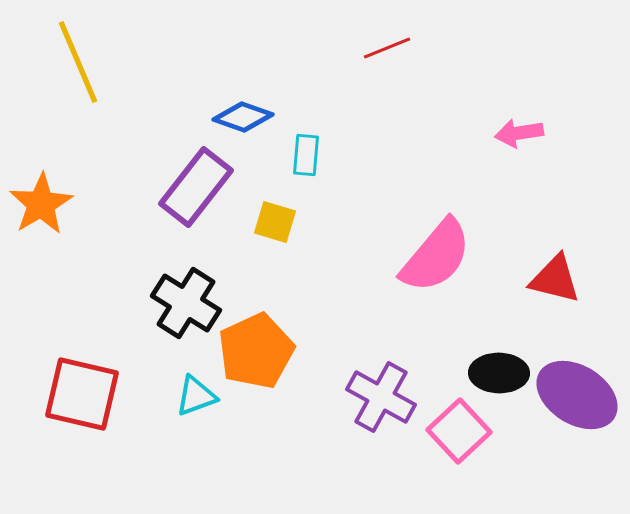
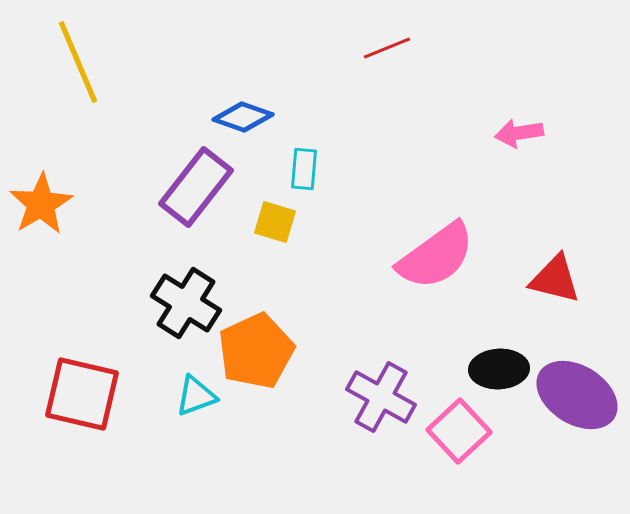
cyan rectangle: moved 2 px left, 14 px down
pink semicircle: rotated 14 degrees clockwise
black ellipse: moved 4 px up; rotated 4 degrees counterclockwise
